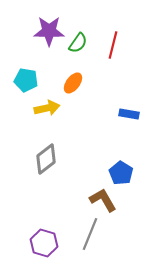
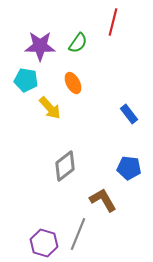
purple star: moved 9 px left, 15 px down
red line: moved 23 px up
orange ellipse: rotated 65 degrees counterclockwise
yellow arrow: moved 3 px right; rotated 60 degrees clockwise
blue rectangle: rotated 42 degrees clockwise
gray diamond: moved 19 px right, 7 px down
blue pentagon: moved 8 px right, 5 px up; rotated 25 degrees counterclockwise
gray line: moved 12 px left
